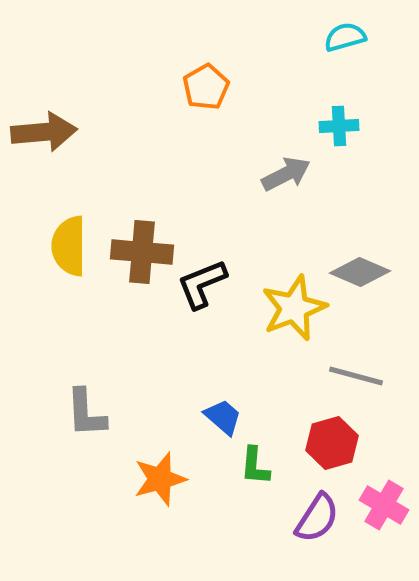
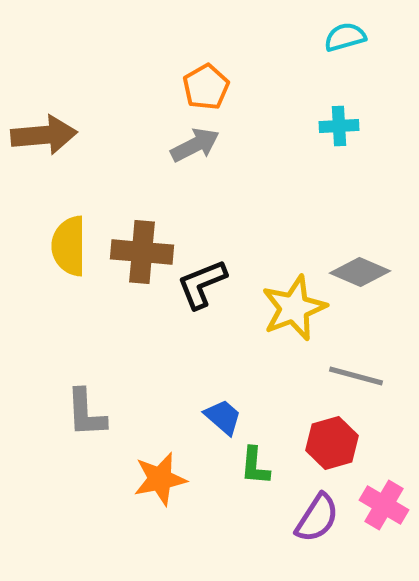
brown arrow: moved 3 px down
gray arrow: moved 91 px left, 29 px up
orange star: rotated 4 degrees clockwise
